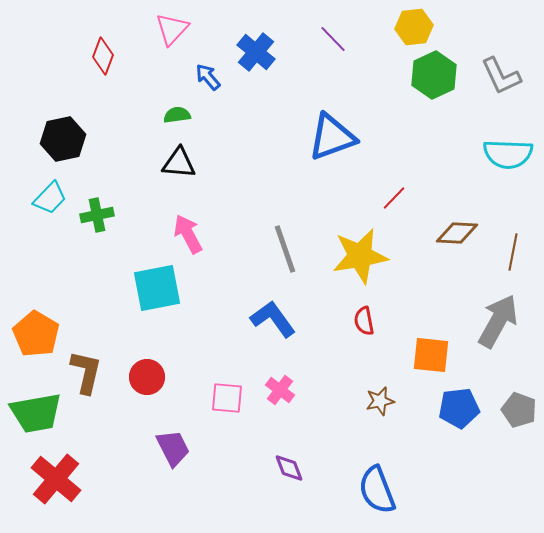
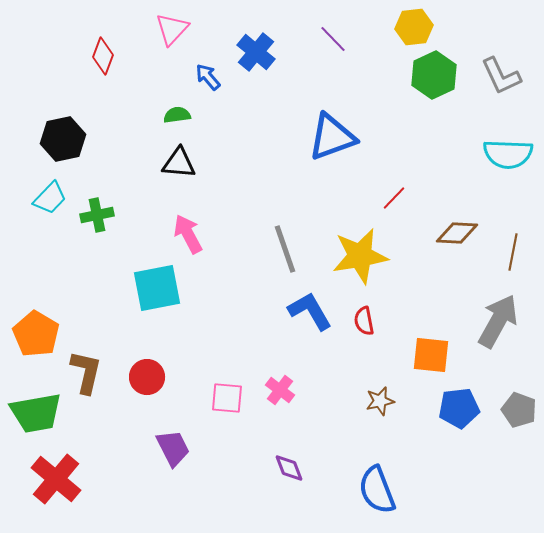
blue L-shape: moved 37 px right, 8 px up; rotated 6 degrees clockwise
